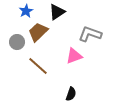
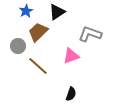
gray circle: moved 1 px right, 4 px down
pink triangle: moved 3 px left
